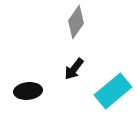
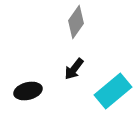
black ellipse: rotated 8 degrees counterclockwise
